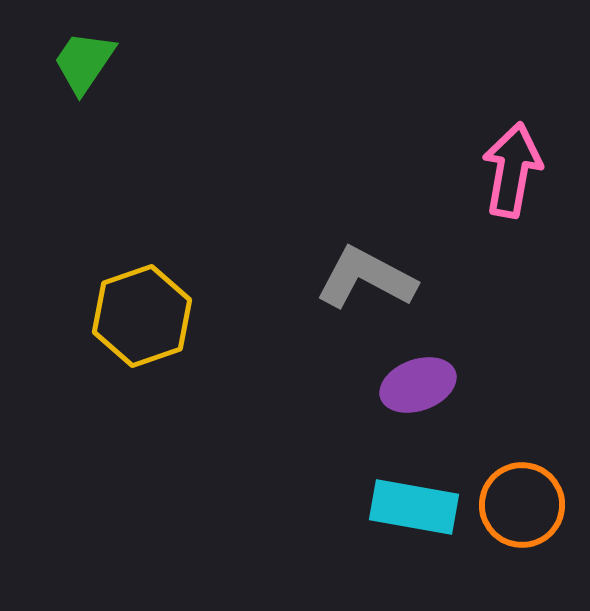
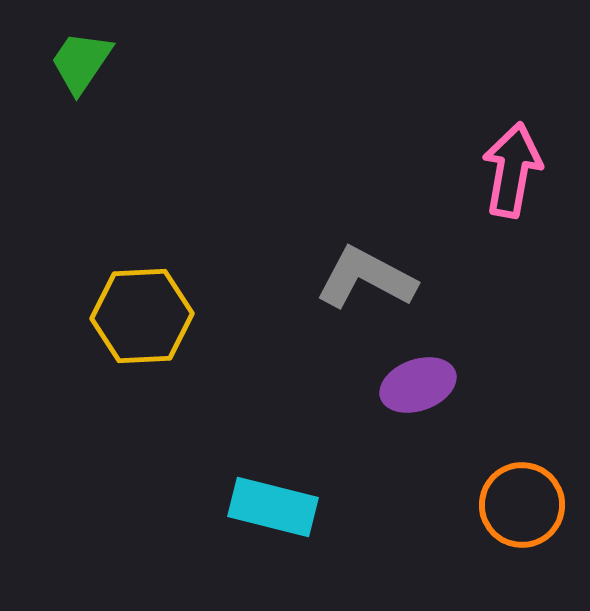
green trapezoid: moved 3 px left
yellow hexagon: rotated 16 degrees clockwise
cyan rectangle: moved 141 px left; rotated 4 degrees clockwise
